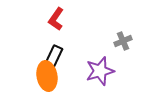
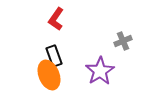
black rectangle: rotated 45 degrees counterclockwise
purple star: rotated 16 degrees counterclockwise
orange ellipse: moved 2 px right, 1 px up; rotated 12 degrees counterclockwise
